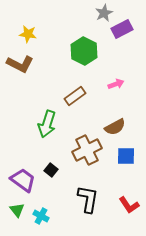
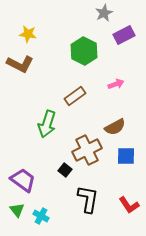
purple rectangle: moved 2 px right, 6 px down
black square: moved 14 px right
